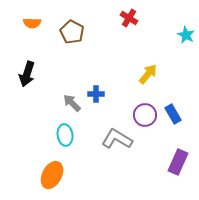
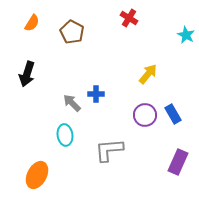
orange semicircle: rotated 60 degrees counterclockwise
gray L-shape: moved 8 px left, 11 px down; rotated 36 degrees counterclockwise
orange ellipse: moved 15 px left
